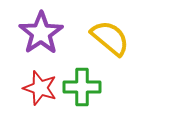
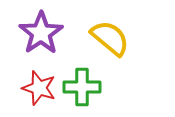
red star: moved 1 px left
